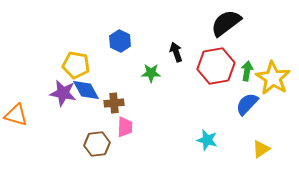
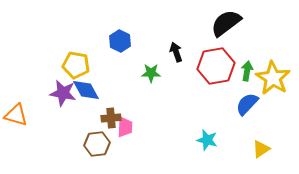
brown cross: moved 3 px left, 15 px down
